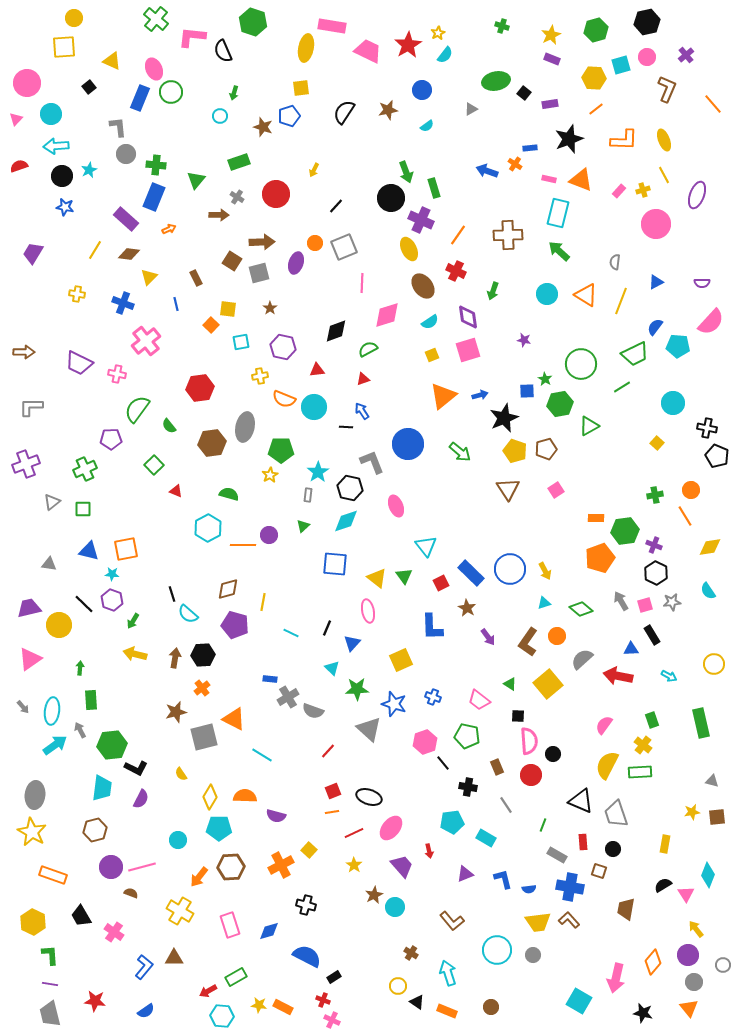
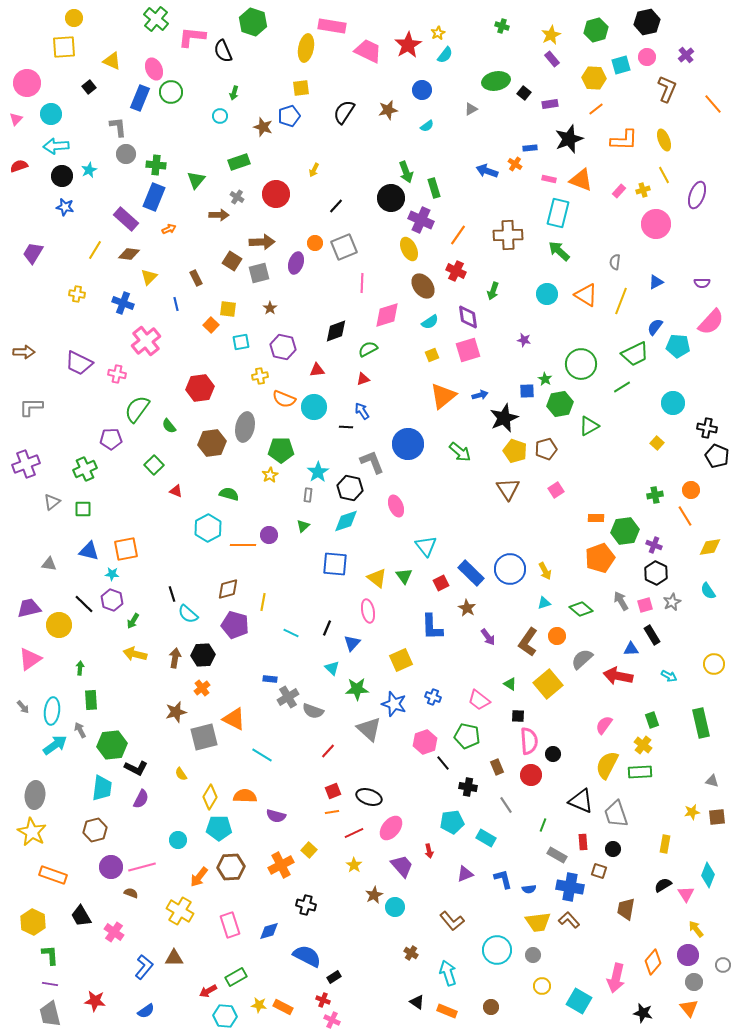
purple rectangle at (552, 59): rotated 28 degrees clockwise
gray star at (672, 602): rotated 18 degrees counterclockwise
yellow circle at (398, 986): moved 144 px right
cyan hexagon at (222, 1016): moved 3 px right
